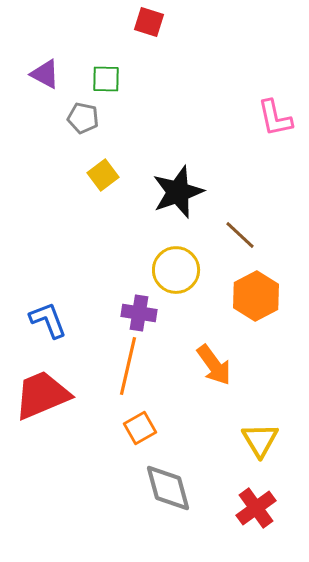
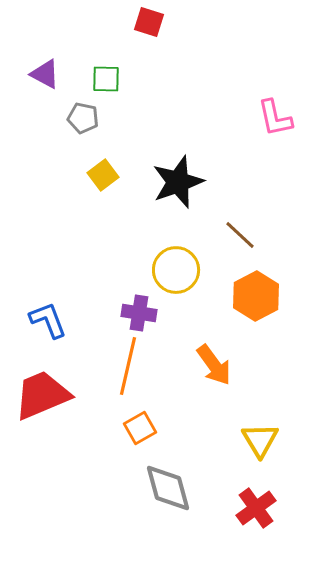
black star: moved 10 px up
